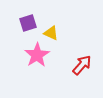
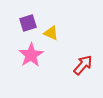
pink star: moved 6 px left
red arrow: moved 1 px right
